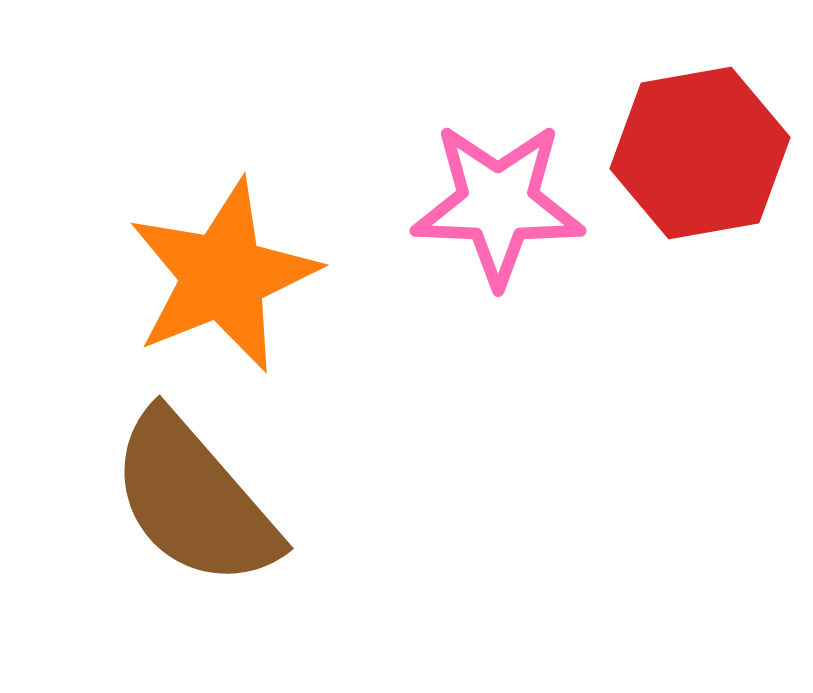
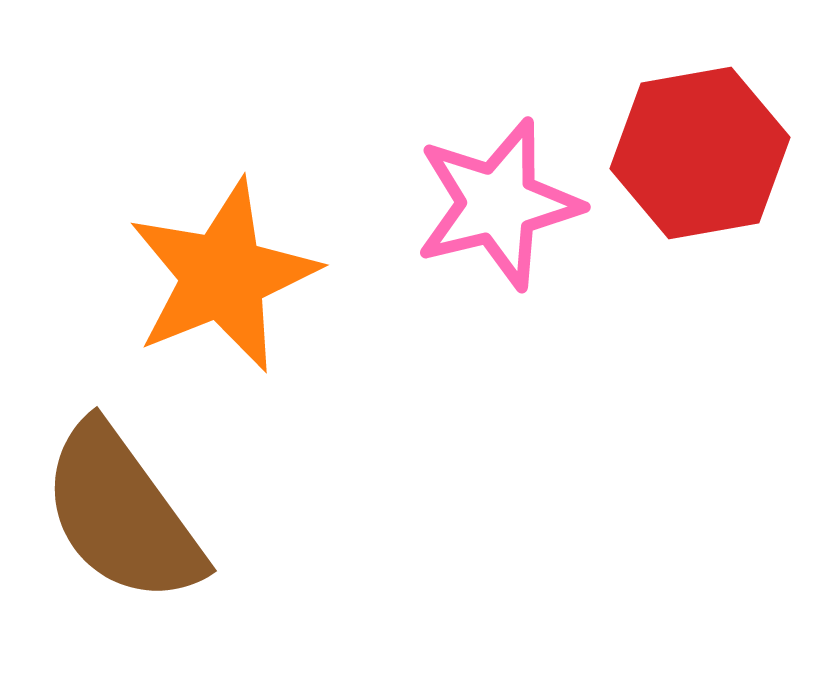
pink star: rotated 16 degrees counterclockwise
brown semicircle: moved 72 px left, 14 px down; rotated 5 degrees clockwise
